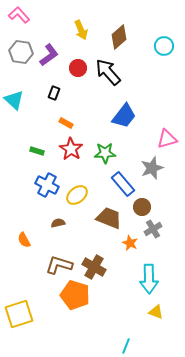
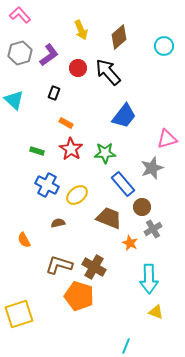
pink L-shape: moved 1 px right
gray hexagon: moved 1 px left, 1 px down; rotated 25 degrees counterclockwise
orange pentagon: moved 4 px right, 1 px down
